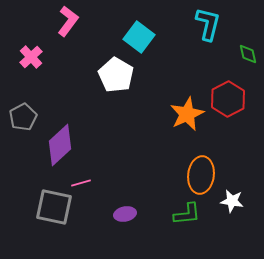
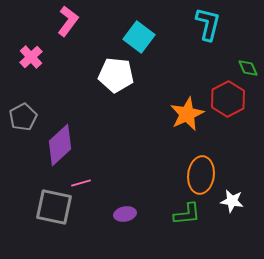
green diamond: moved 14 px down; rotated 10 degrees counterclockwise
white pentagon: rotated 24 degrees counterclockwise
